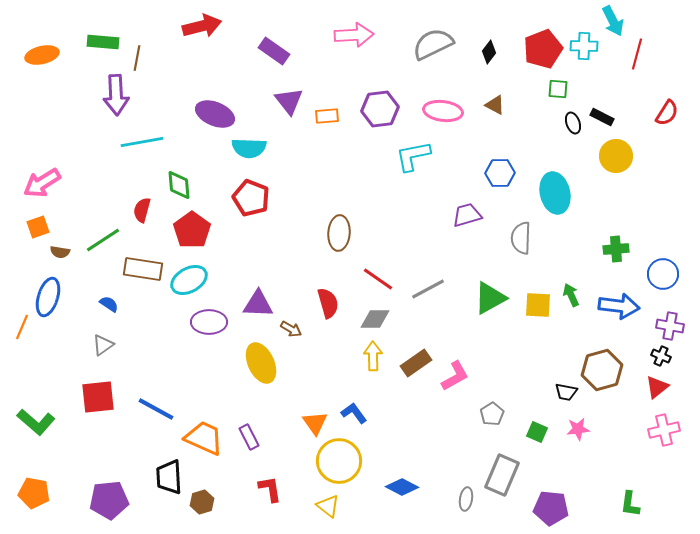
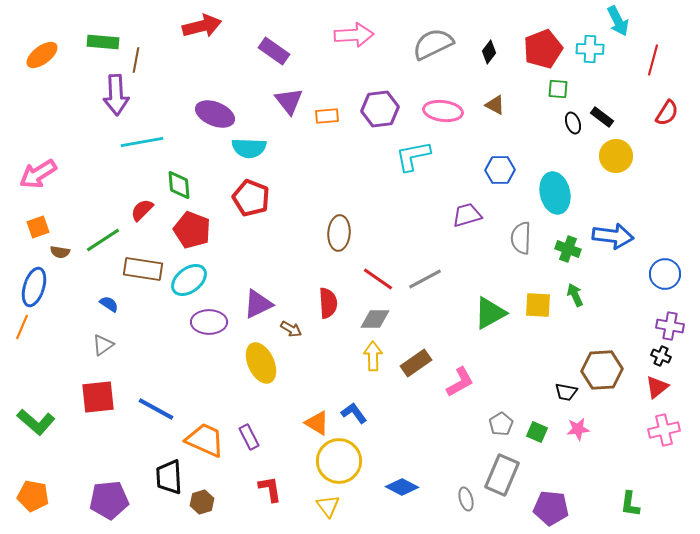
cyan arrow at (613, 21): moved 5 px right
cyan cross at (584, 46): moved 6 px right, 3 px down
red line at (637, 54): moved 16 px right, 6 px down
orange ellipse at (42, 55): rotated 24 degrees counterclockwise
brown line at (137, 58): moved 1 px left, 2 px down
black rectangle at (602, 117): rotated 10 degrees clockwise
blue hexagon at (500, 173): moved 3 px up
pink arrow at (42, 183): moved 4 px left, 9 px up
red semicircle at (142, 210): rotated 30 degrees clockwise
red pentagon at (192, 230): rotated 15 degrees counterclockwise
green cross at (616, 249): moved 48 px left; rotated 25 degrees clockwise
blue circle at (663, 274): moved 2 px right
cyan ellipse at (189, 280): rotated 9 degrees counterclockwise
gray line at (428, 289): moved 3 px left, 10 px up
green arrow at (571, 295): moved 4 px right
blue ellipse at (48, 297): moved 14 px left, 10 px up
green triangle at (490, 298): moved 15 px down
red semicircle at (328, 303): rotated 12 degrees clockwise
purple triangle at (258, 304): rotated 28 degrees counterclockwise
blue arrow at (619, 306): moved 6 px left, 70 px up
brown hexagon at (602, 370): rotated 12 degrees clockwise
pink L-shape at (455, 376): moved 5 px right, 6 px down
gray pentagon at (492, 414): moved 9 px right, 10 px down
orange triangle at (315, 423): moved 2 px right; rotated 24 degrees counterclockwise
orange trapezoid at (204, 438): moved 1 px right, 2 px down
orange pentagon at (34, 493): moved 1 px left, 3 px down
gray ellipse at (466, 499): rotated 25 degrees counterclockwise
yellow triangle at (328, 506): rotated 15 degrees clockwise
